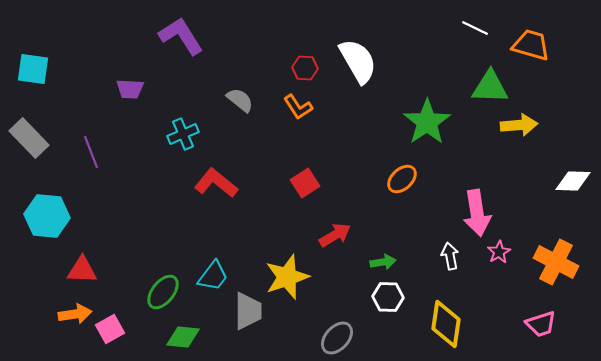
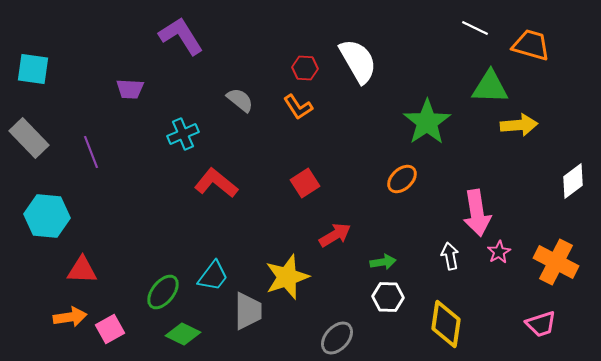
white diamond: rotated 39 degrees counterclockwise
orange arrow: moved 5 px left, 3 px down
green diamond: moved 3 px up; rotated 20 degrees clockwise
